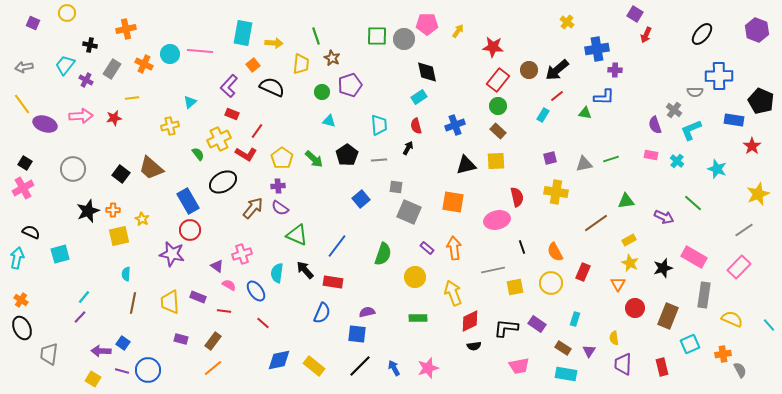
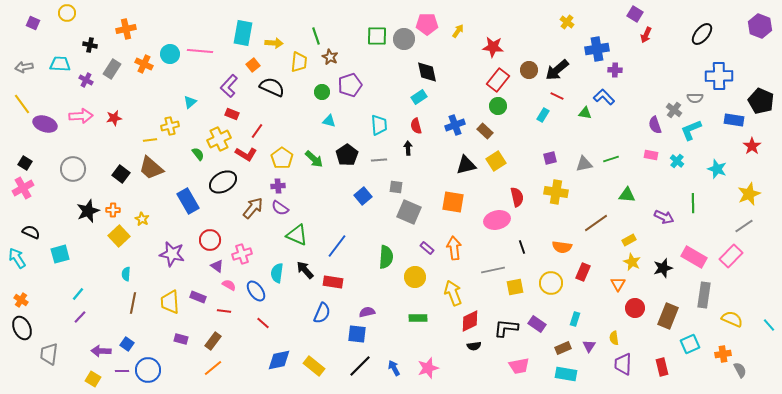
purple hexagon at (757, 30): moved 3 px right, 4 px up
brown star at (332, 58): moved 2 px left, 1 px up
yellow trapezoid at (301, 64): moved 2 px left, 2 px up
cyan trapezoid at (65, 65): moved 5 px left, 1 px up; rotated 55 degrees clockwise
gray semicircle at (695, 92): moved 6 px down
red line at (557, 96): rotated 64 degrees clockwise
blue L-shape at (604, 97): rotated 135 degrees counterclockwise
yellow line at (132, 98): moved 18 px right, 42 px down
brown rectangle at (498, 131): moved 13 px left
black arrow at (408, 148): rotated 32 degrees counterclockwise
yellow square at (496, 161): rotated 30 degrees counterclockwise
yellow star at (758, 194): moved 9 px left
blue square at (361, 199): moved 2 px right, 3 px up
green triangle at (626, 201): moved 1 px right, 6 px up; rotated 12 degrees clockwise
green line at (693, 203): rotated 48 degrees clockwise
red circle at (190, 230): moved 20 px right, 10 px down
gray line at (744, 230): moved 4 px up
yellow square at (119, 236): rotated 30 degrees counterclockwise
orange semicircle at (555, 252): moved 7 px right, 5 px up; rotated 54 degrees counterclockwise
green semicircle at (383, 254): moved 3 px right, 3 px down; rotated 15 degrees counterclockwise
cyan arrow at (17, 258): rotated 45 degrees counterclockwise
yellow star at (630, 263): moved 2 px right, 1 px up
pink rectangle at (739, 267): moved 8 px left, 11 px up
cyan line at (84, 297): moved 6 px left, 3 px up
blue square at (123, 343): moved 4 px right, 1 px down
brown rectangle at (563, 348): rotated 56 degrees counterclockwise
purple triangle at (589, 351): moved 5 px up
purple line at (122, 371): rotated 16 degrees counterclockwise
